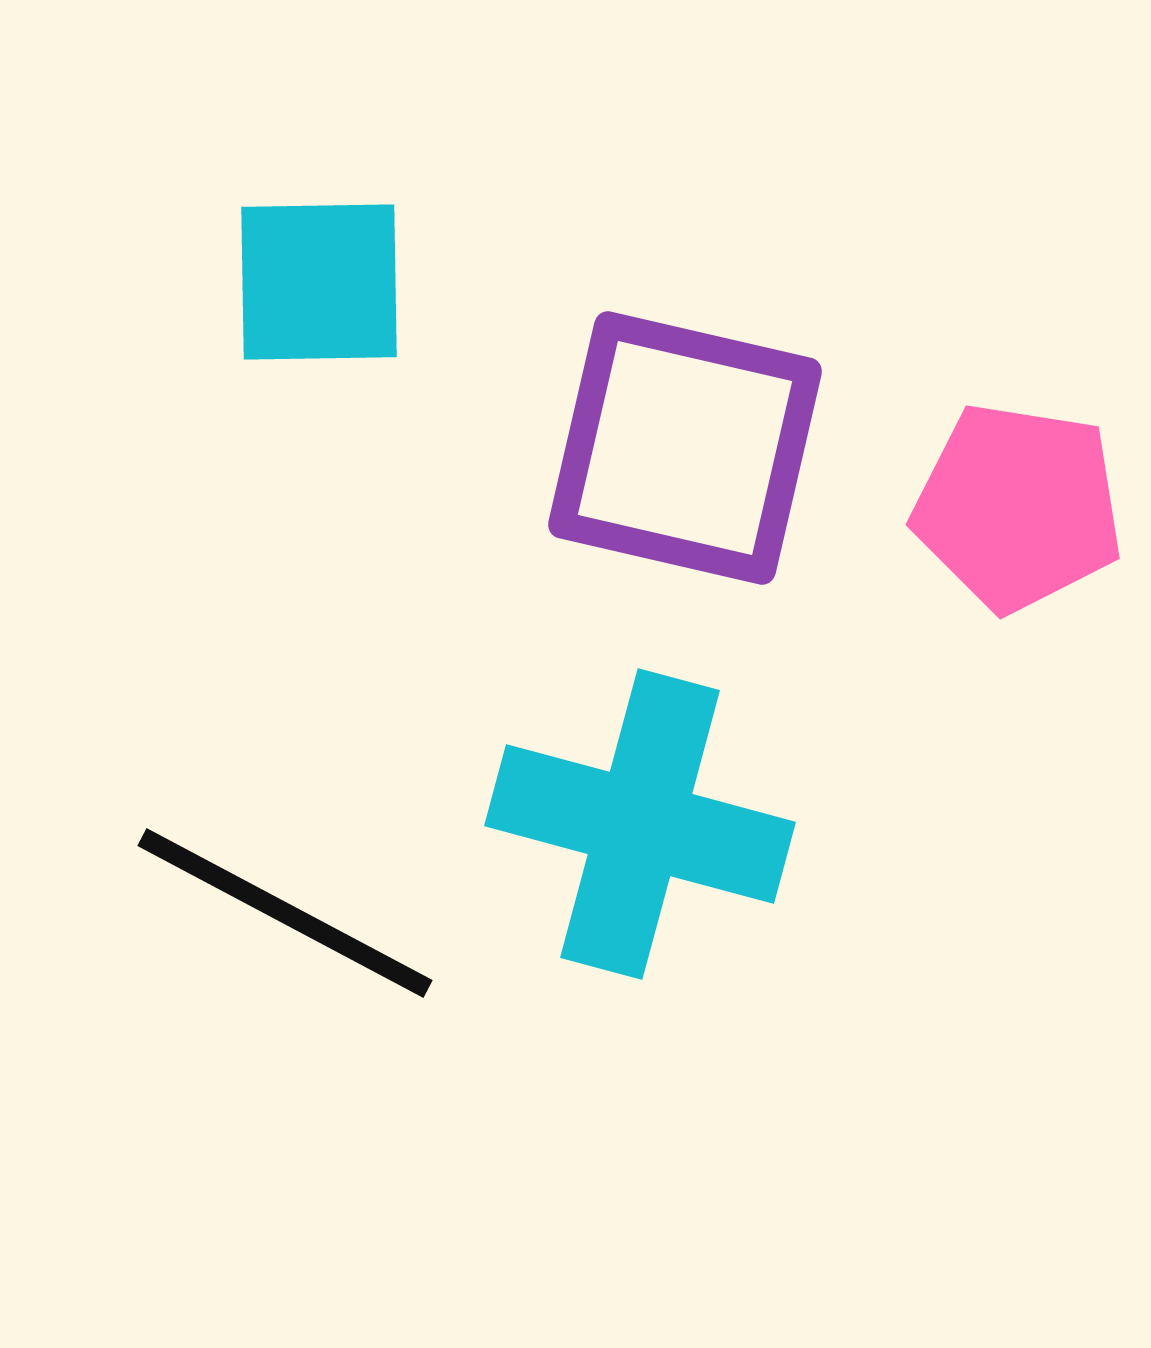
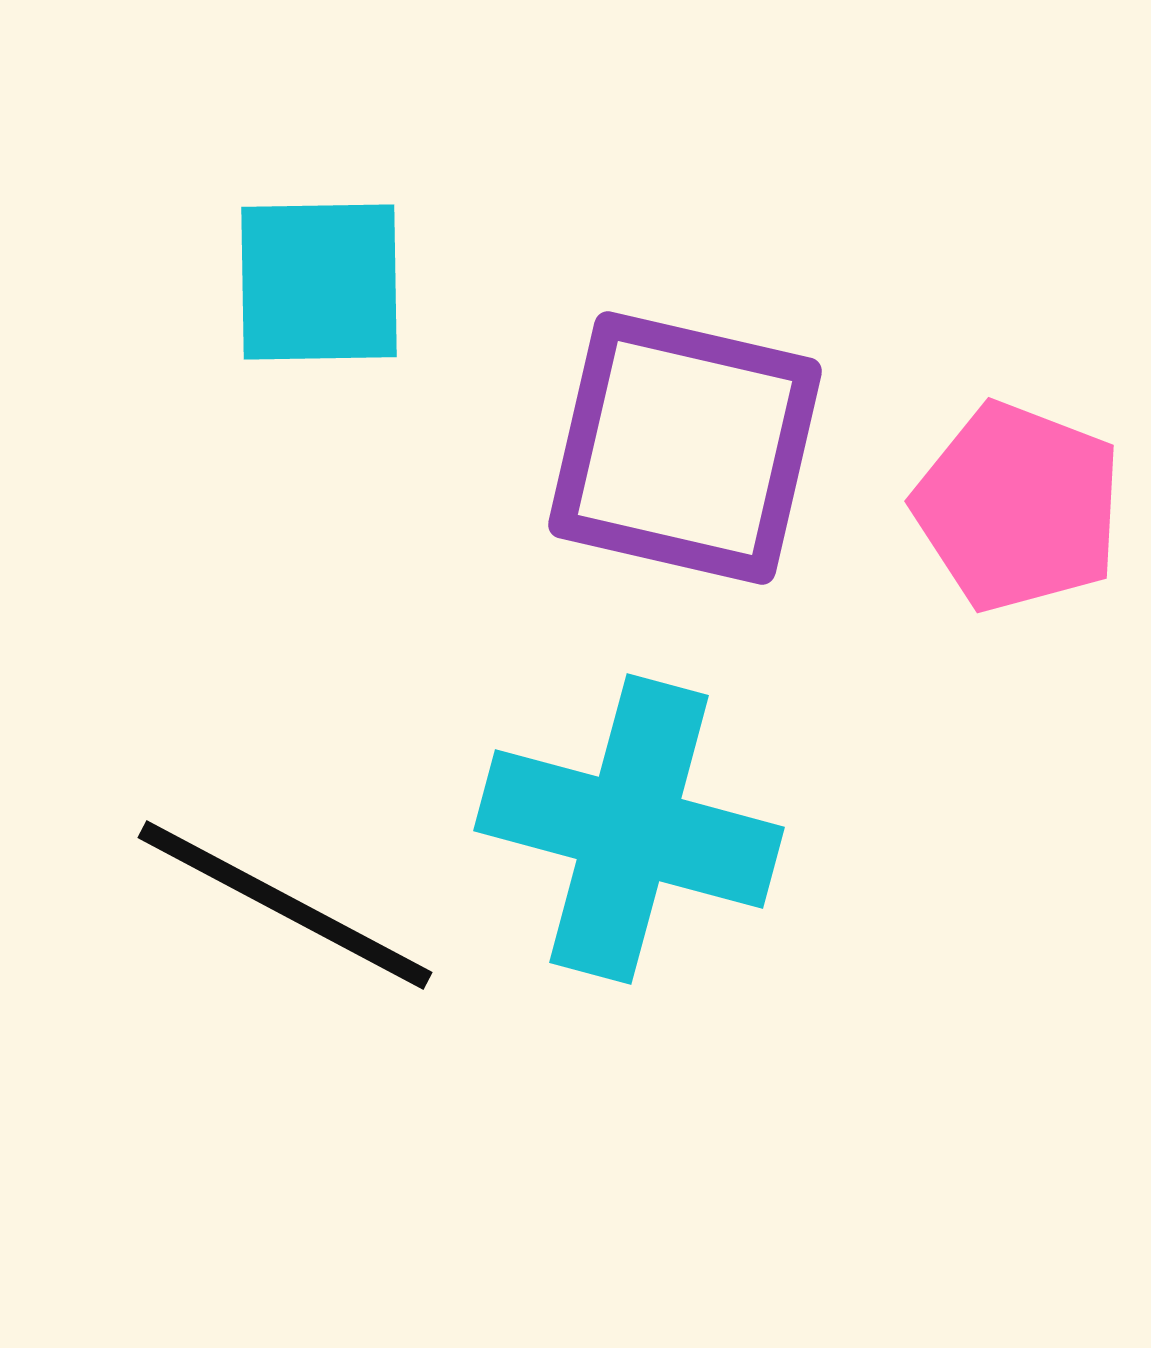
pink pentagon: rotated 12 degrees clockwise
cyan cross: moved 11 px left, 5 px down
black line: moved 8 px up
